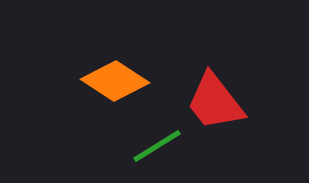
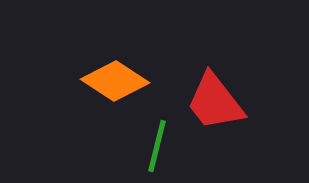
green line: rotated 44 degrees counterclockwise
